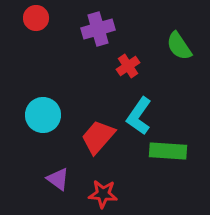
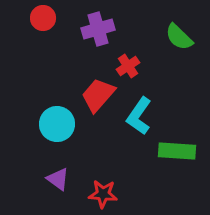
red circle: moved 7 px right
green semicircle: moved 9 px up; rotated 12 degrees counterclockwise
cyan circle: moved 14 px right, 9 px down
red trapezoid: moved 42 px up
green rectangle: moved 9 px right
